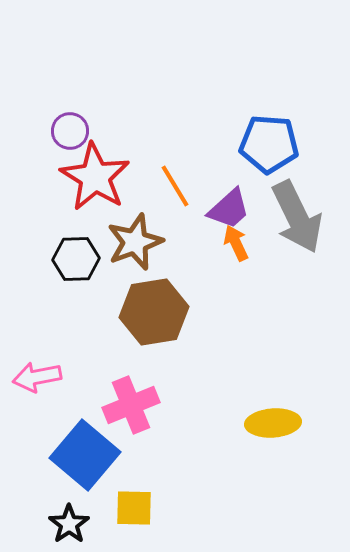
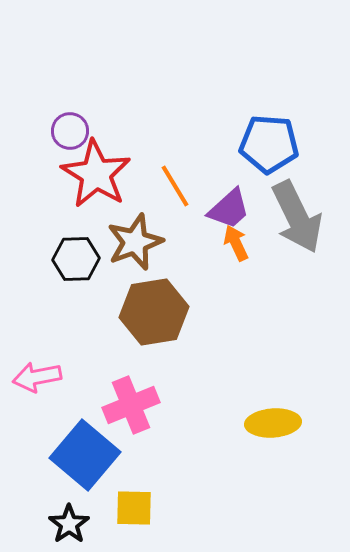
red star: moved 1 px right, 3 px up
